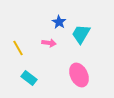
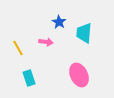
cyan trapezoid: moved 3 px right, 1 px up; rotated 25 degrees counterclockwise
pink arrow: moved 3 px left, 1 px up
cyan rectangle: rotated 35 degrees clockwise
